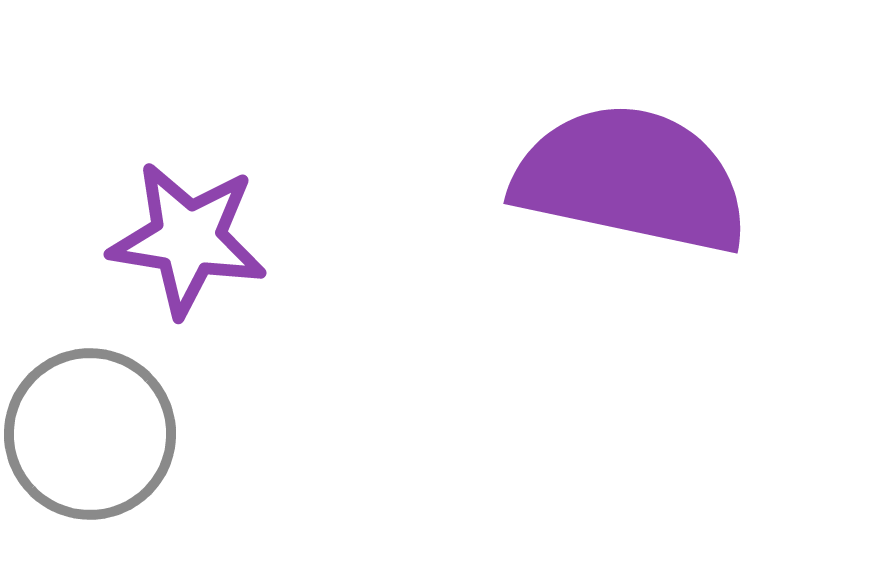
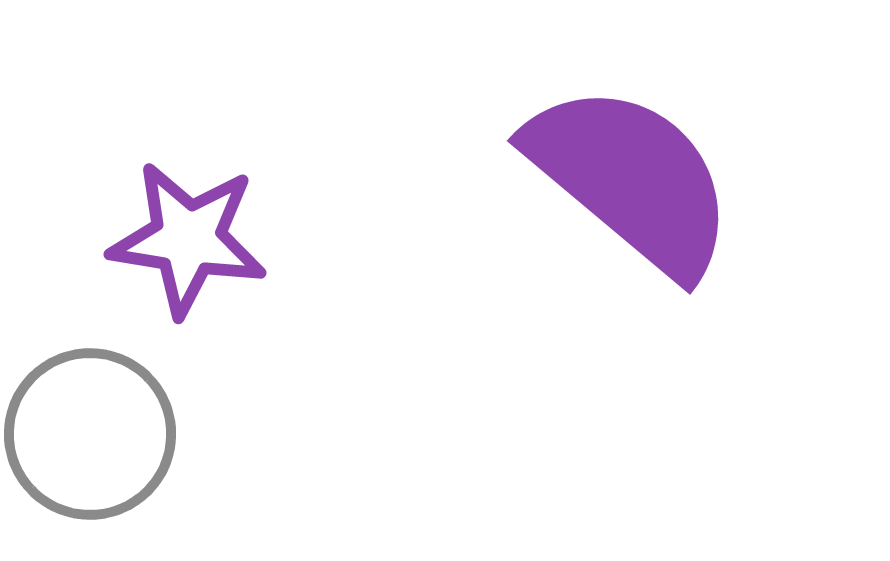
purple semicircle: rotated 28 degrees clockwise
